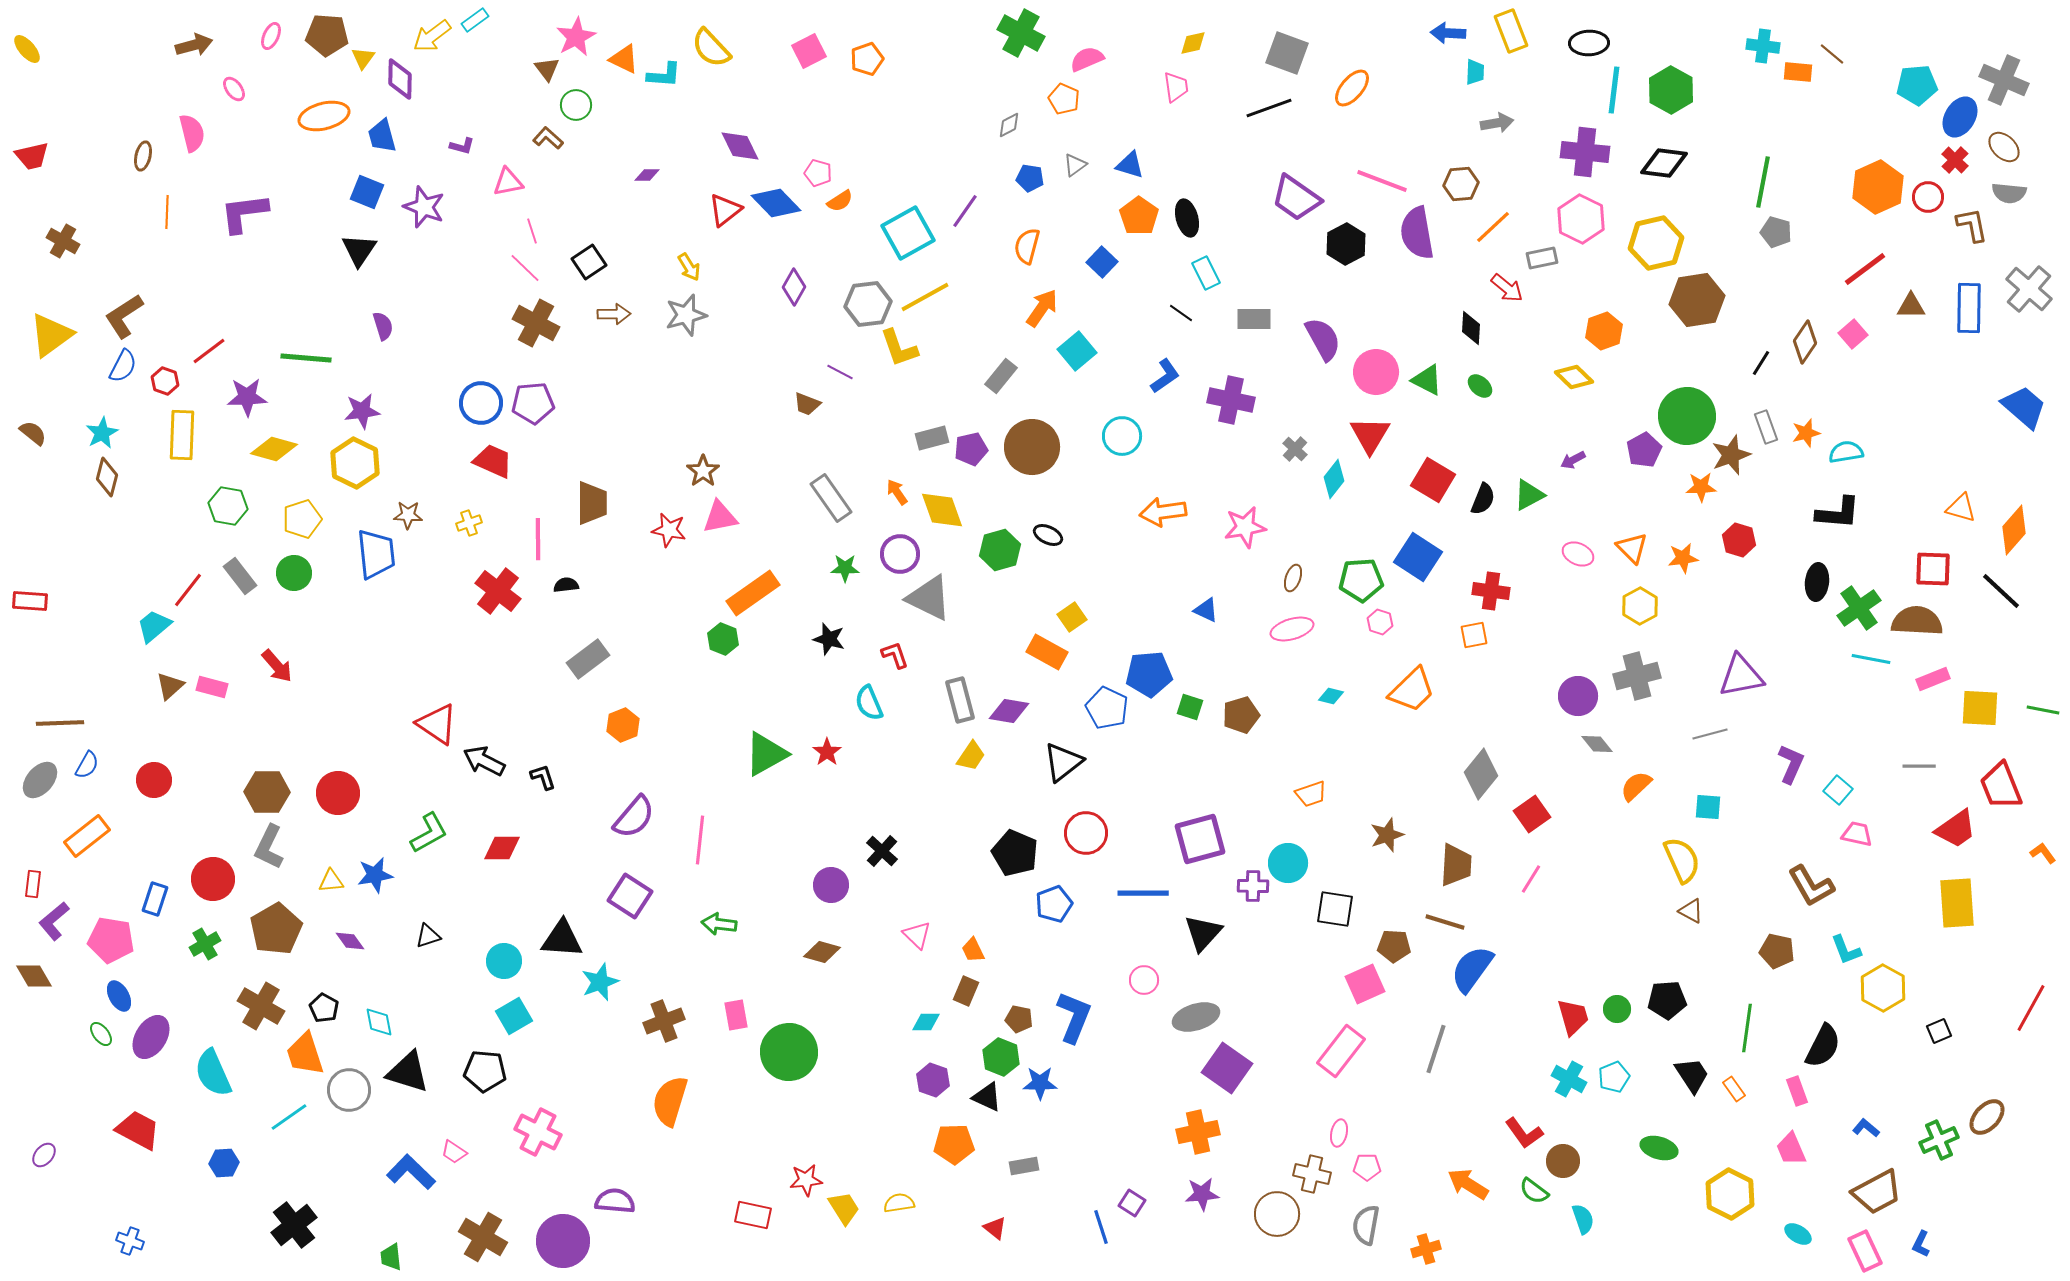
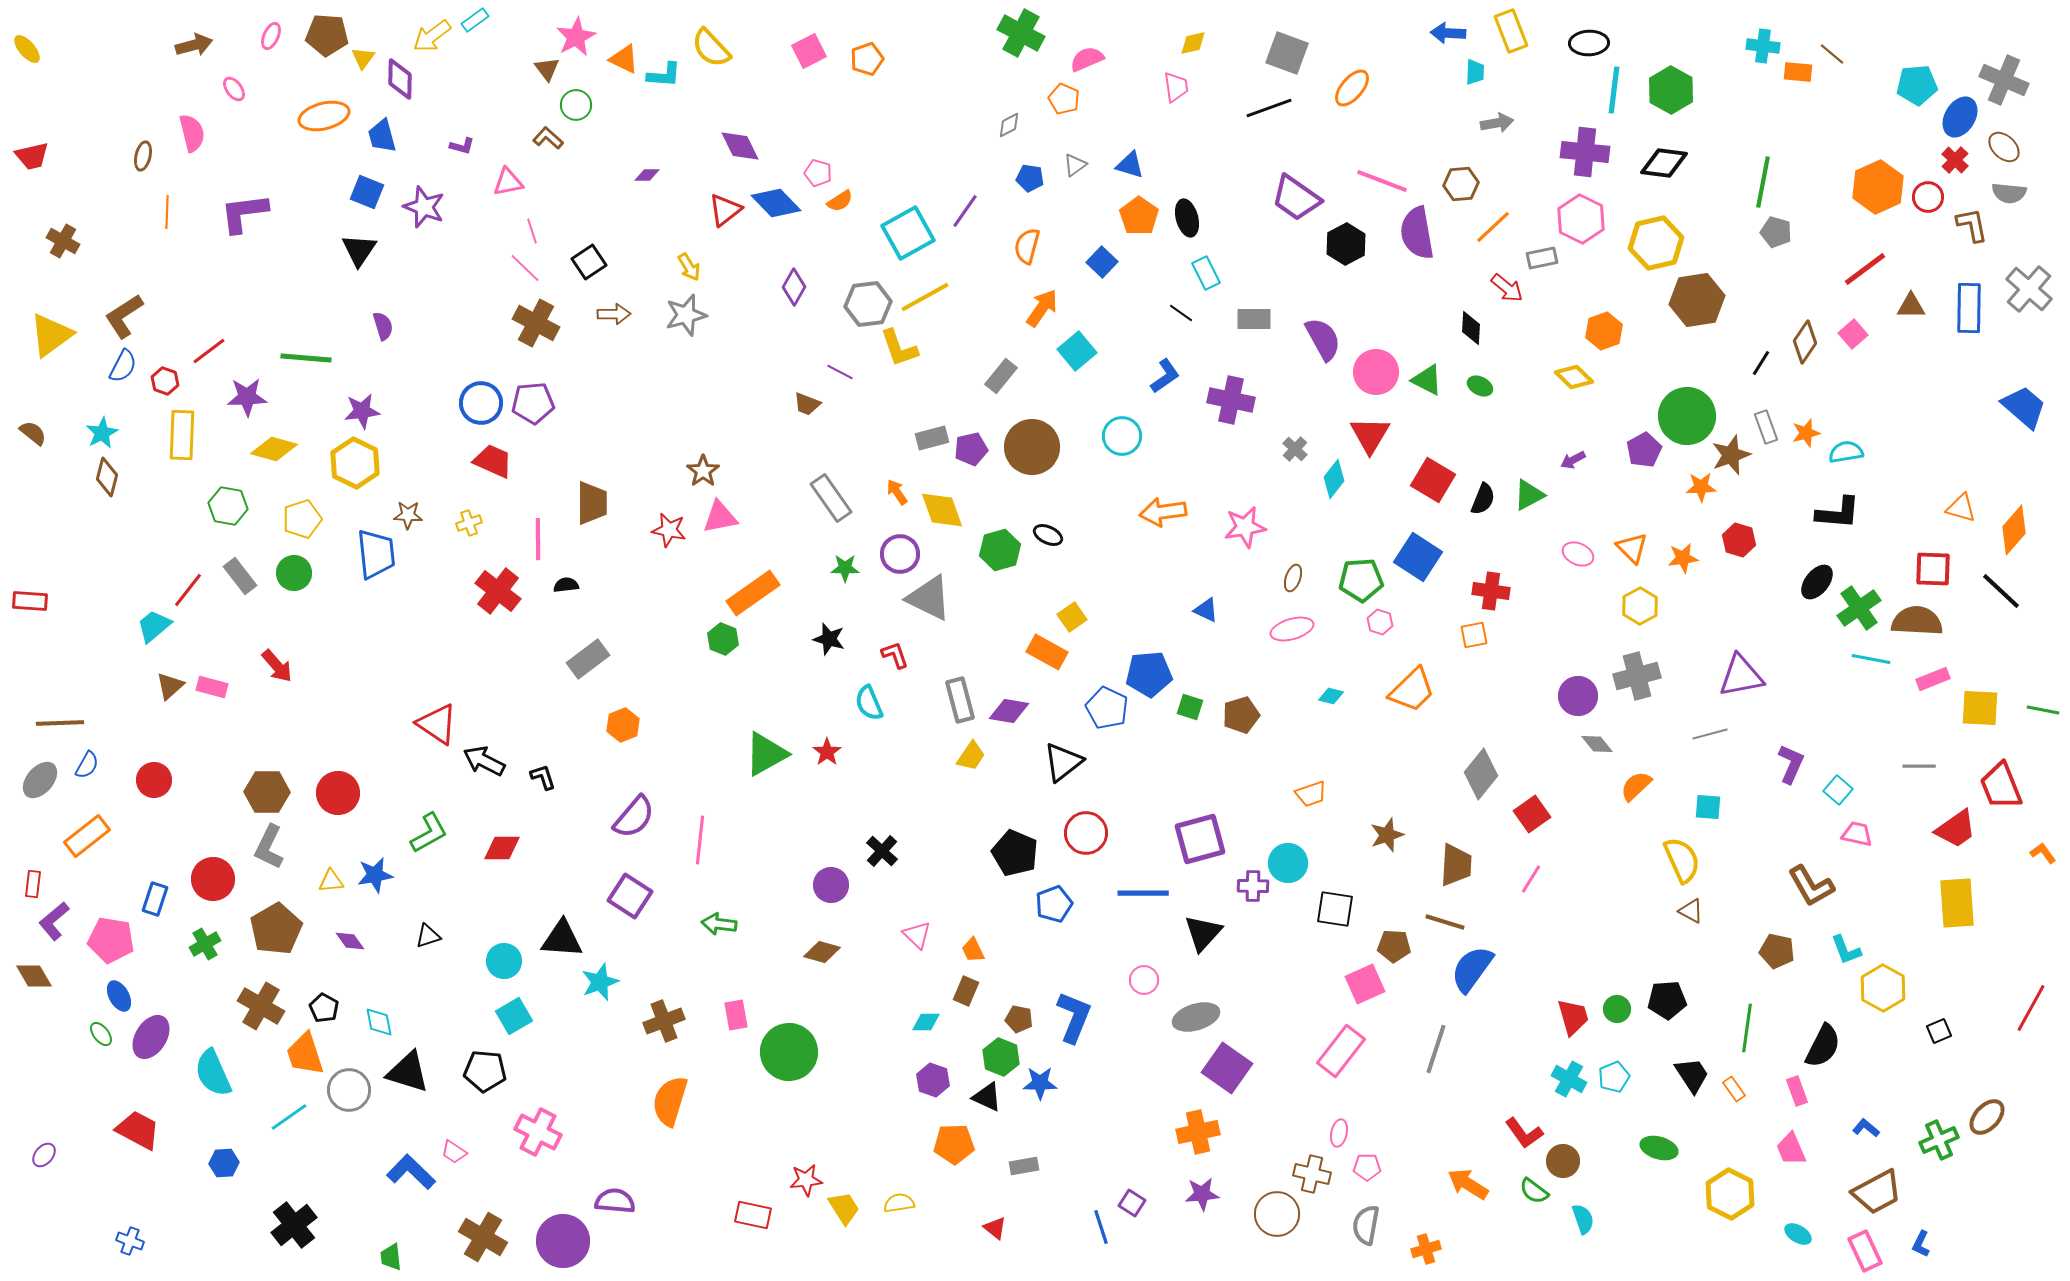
green ellipse at (1480, 386): rotated 15 degrees counterclockwise
black ellipse at (1817, 582): rotated 33 degrees clockwise
